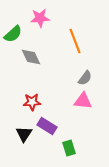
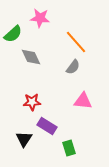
pink star: rotated 12 degrees clockwise
orange line: moved 1 px right, 1 px down; rotated 20 degrees counterclockwise
gray semicircle: moved 12 px left, 11 px up
black triangle: moved 5 px down
